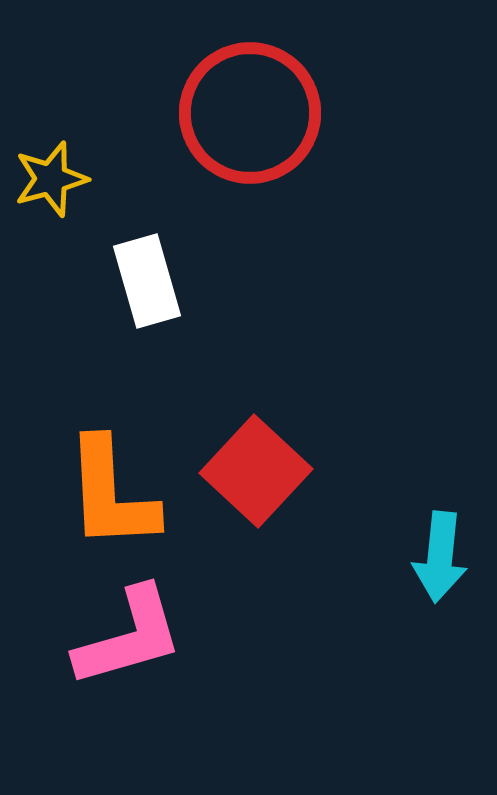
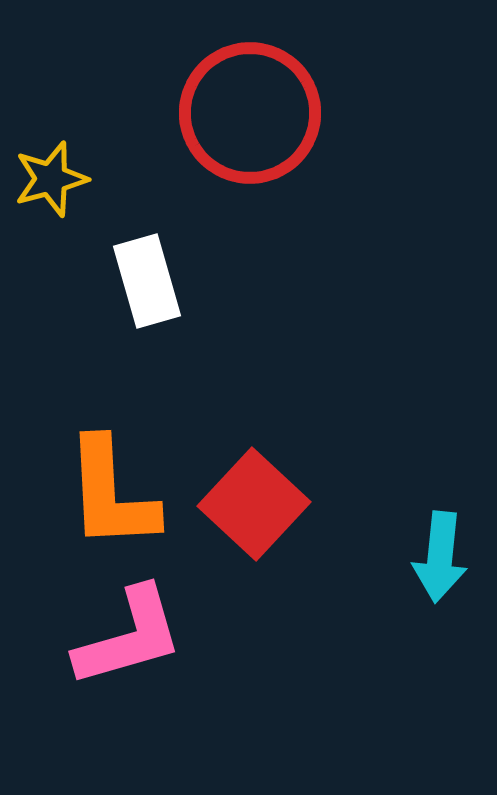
red square: moved 2 px left, 33 px down
